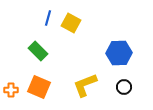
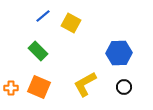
blue line: moved 5 px left, 2 px up; rotated 35 degrees clockwise
yellow L-shape: moved 1 px up; rotated 8 degrees counterclockwise
orange cross: moved 2 px up
